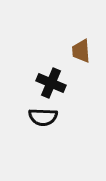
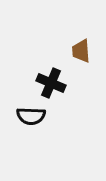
black semicircle: moved 12 px left, 1 px up
